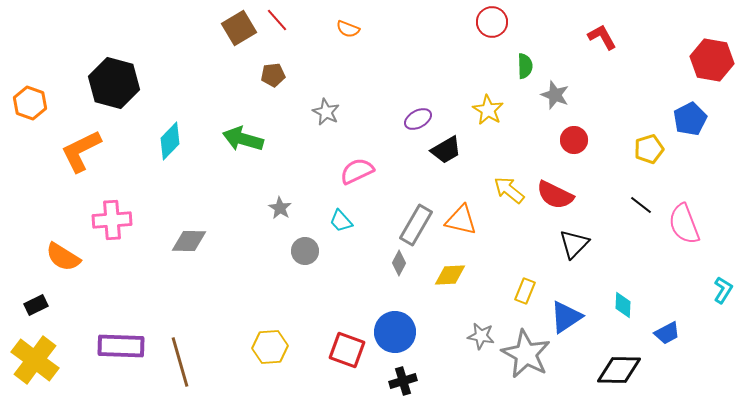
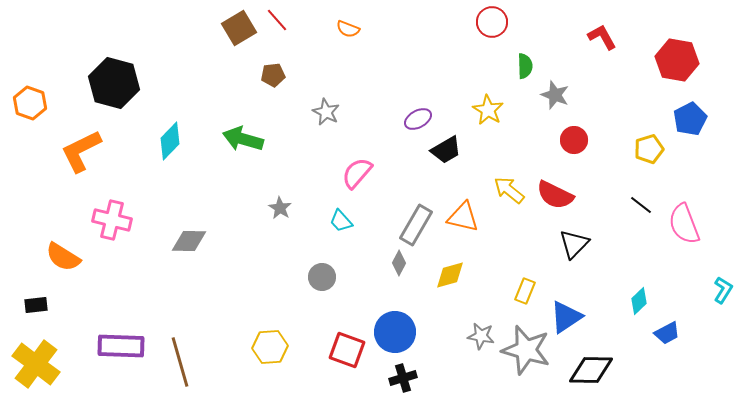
red hexagon at (712, 60): moved 35 px left
pink semicircle at (357, 171): moved 2 px down; rotated 24 degrees counterclockwise
pink cross at (112, 220): rotated 18 degrees clockwise
orange triangle at (461, 220): moved 2 px right, 3 px up
gray circle at (305, 251): moved 17 px right, 26 px down
yellow diamond at (450, 275): rotated 12 degrees counterclockwise
black rectangle at (36, 305): rotated 20 degrees clockwise
cyan diamond at (623, 305): moved 16 px right, 4 px up; rotated 44 degrees clockwise
gray star at (526, 354): moved 4 px up; rotated 12 degrees counterclockwise
yellow cross at (35, 360): moved 1 px right, 4 px down
black diamond at (619, 370): moved 28 px left
black cross at (403, 381): moved 3 px up
